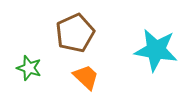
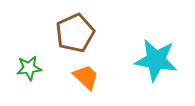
cyan star: moved 10 px down
green star: rotated 25 degrees counterclockwise
